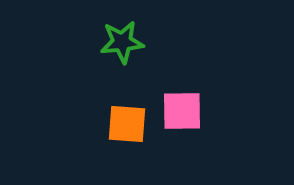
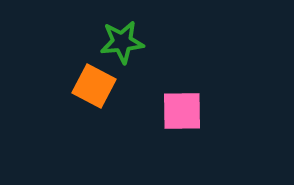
orange square: moved 33 px left, 38 px up; rotated 24 degrees clockwise
